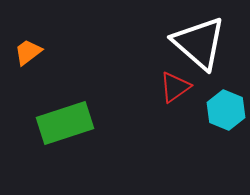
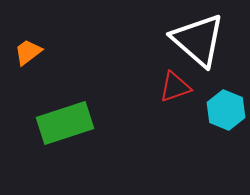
white triangle: moved 1 px left, 3 px up
red triangle: rotated 16 degrees clockwise
